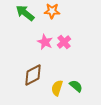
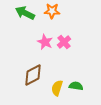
green arrow: rotated 12 degrees counterclockwise
green semicircle: rotated 32 degrees counterclockwise
